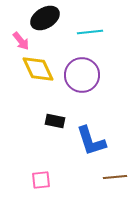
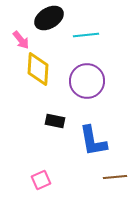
black ellipse: moved 4 px right
cyan line: moved 4 px left, 3 px down
pink arrow: moved 1 px up
yellow diamond: rotated 28 degrees clockwise
purple circle: moved 5 px right, 6 px down
blue L-shape: moved 2 px right; rotated 8 degrees clockwise
pink square: rotated 18 degrees counterclockwise
